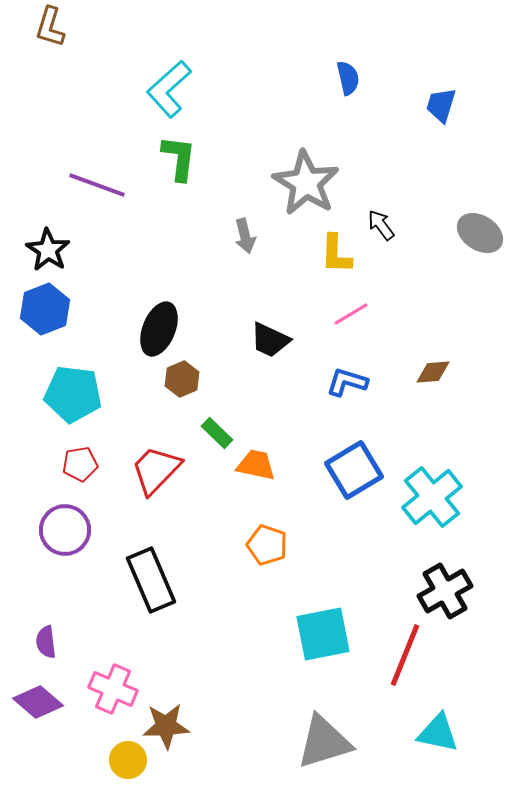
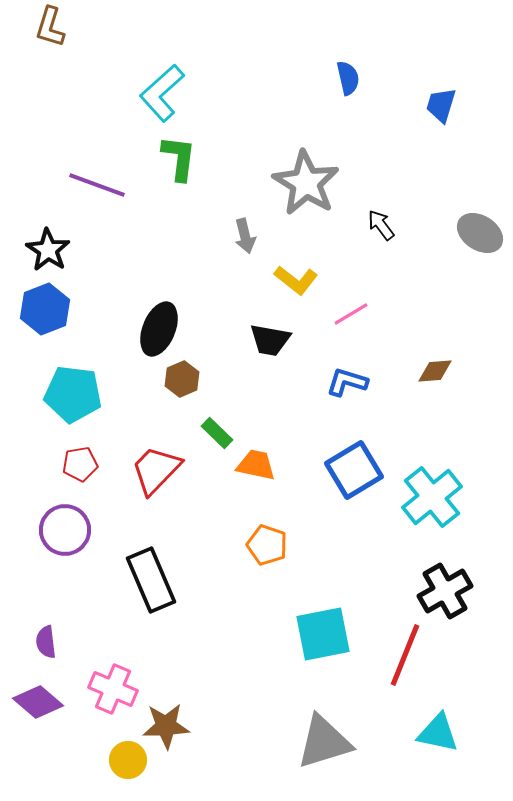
cyan L-shape: moved 7 px left, 4 px down
yellow L-shape: moved 40 px left, 26 px down; rotated 54 degrees counterclockwise
black trapezoid: rotated 15 degrees counterclockwise
brown diamond: moved 2 px right, 1 px up
